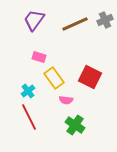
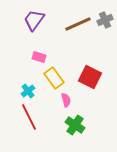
brown line: moved 3 px right
pink semicircle: rotated 112 degrees counterclockwise
